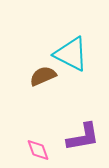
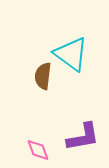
cyan triangle: rotated 9 degrees clockwise
brown semicircle: rotated 60 degrees counterclockwise
